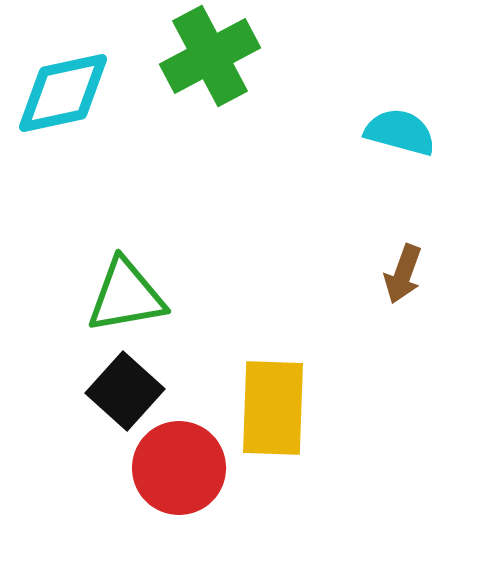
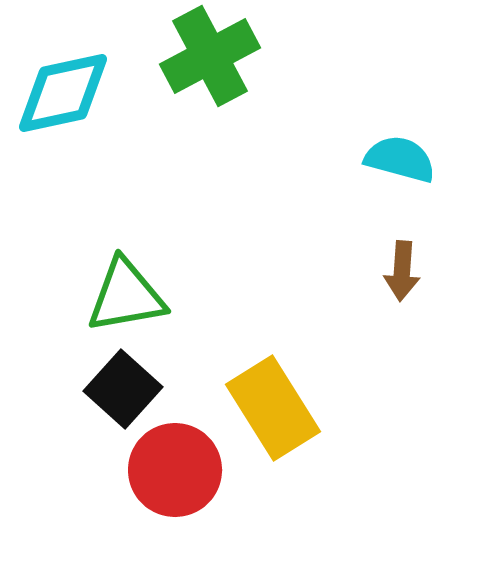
cyan semicircle: moved 27 px down
brown arrow: moved 1 px left, 3 px up; rotated 16 degrees counterclockwise
black square: moved 2 px left, 2 px up
yellow rectangle: rotated 34 degrees counterclockwise
red circle: moved 4 px left, 2 px down
